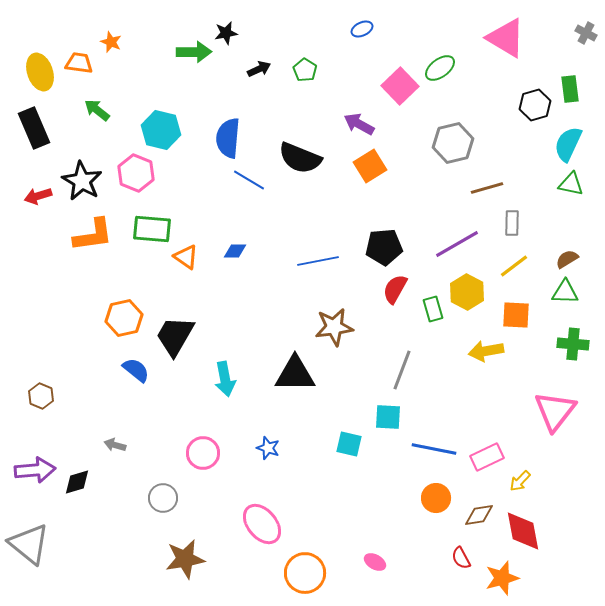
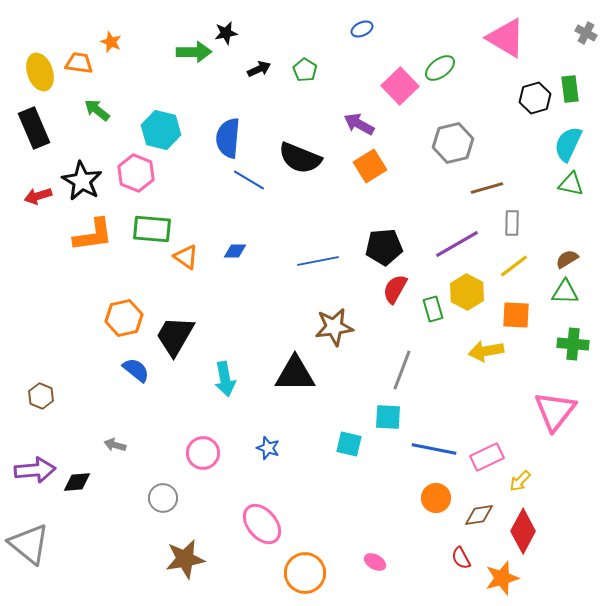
black hexagon at (535, 105): moved 7 px up
black diamond at (77, 482): rotated 12 degrees clockwise
red diamond at (523, 531): rotated 39 degrees clockwise
